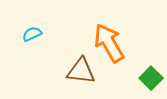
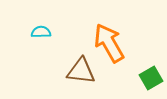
cyan semicircle: moved 9 px right, 2 px up; rotated 24 degrees clockwise
green square: rotated 15 degrees clockwise
